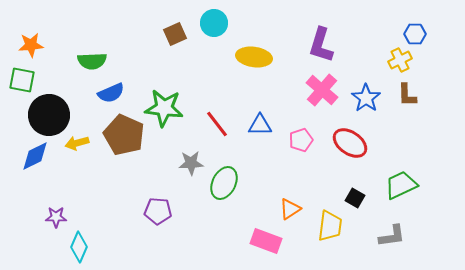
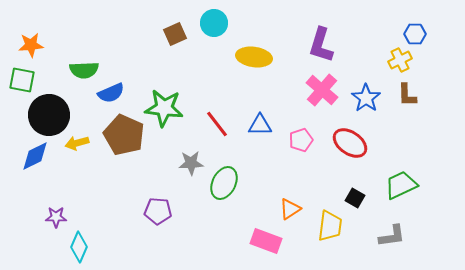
green semicircle: moved 8 px left, 9 px down
